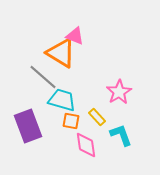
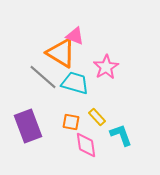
pink star: moved 13 px left, 25 px up
cyan trapezoid: moved 13 px right, 17 px up
orange square: moved 1 px down
